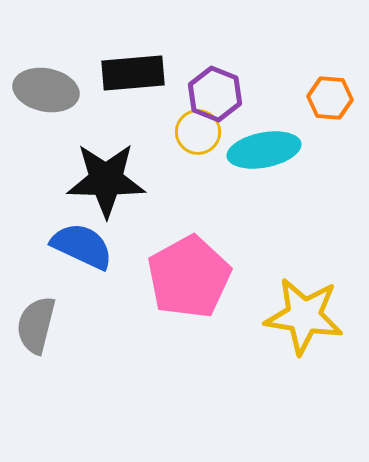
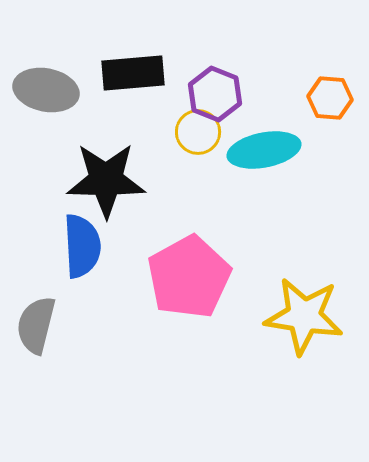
blue semicircle: rotated 62 degrees clockwise
